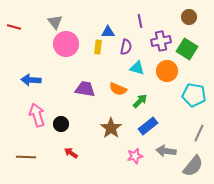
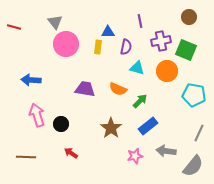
green square: moved 1 px left, 1 px down; rotated 10 degrees counterclockwise
